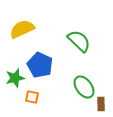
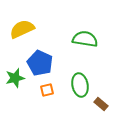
green semicircle: moved 6 px right, 2 px up; rotated 35 degrees counterclockwise
blue pentagon: moved 2 px up
green ellipse: moved 4 px left, 2 px up; rotated 25 degrees clockwise
orange square: moved 15 px right, 7 px up; rotated 24 degrees counterclockwise
brown rectangle: rotated 48 degrees counterclockwise
